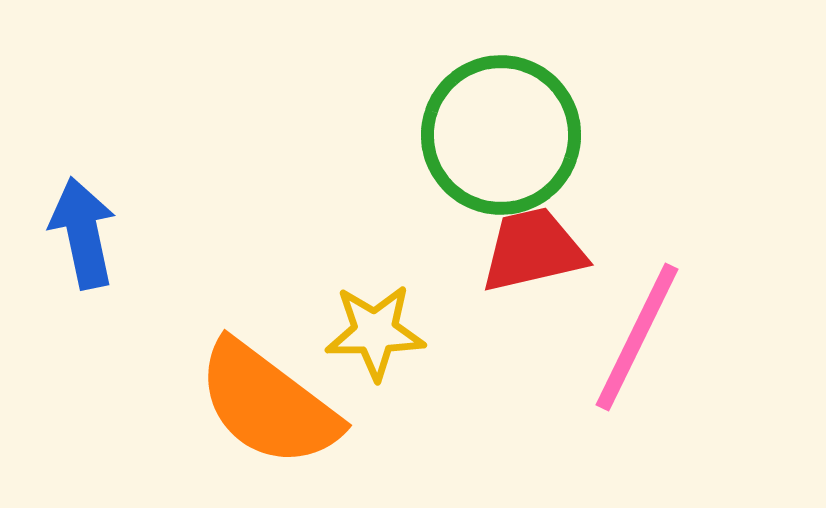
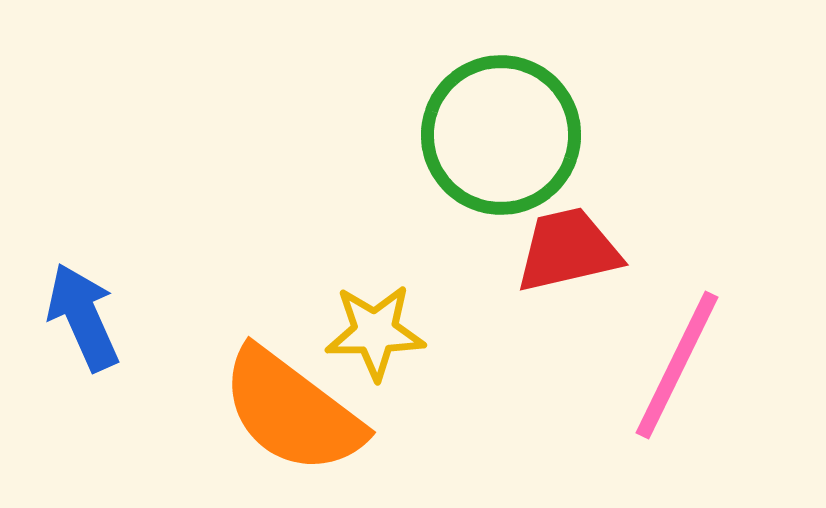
blue arrow: moved 84 px down; rotated 12 degrees counterclockwise
red trapezoid: moved 35 px right
pink line: moved 40 px right, 28 px down
orange semicircle: moved 24 px right, 7 px down
